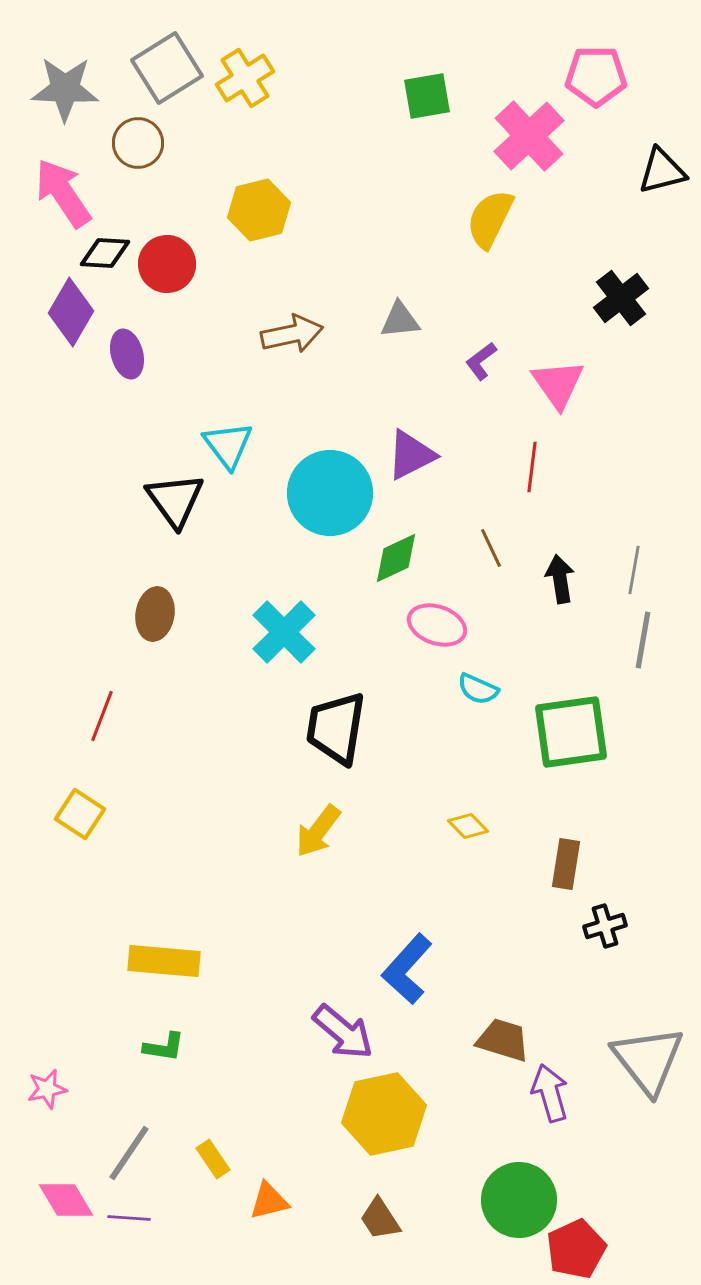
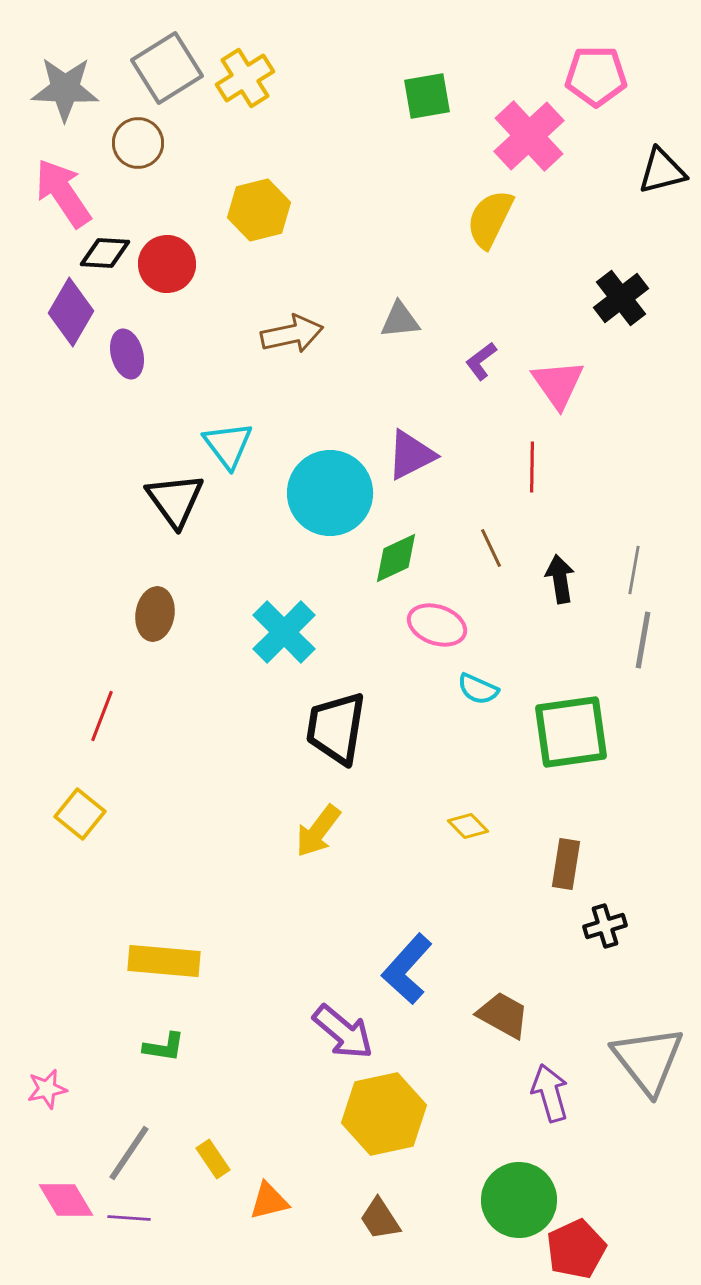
red line at (532, 467): rotated 6 degrees counterclockwise
yellow square at (80, 814): rotated 6 degrees clockwise
brown trapezoid at (503, 1040): moved 25 px up; rotated 12 degrees clockwise
